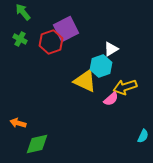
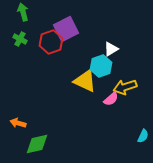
green arrow: rotated 24 degrees clockwise
